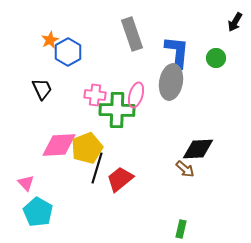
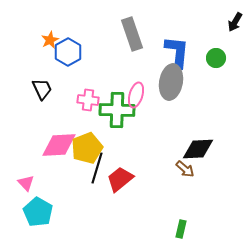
pink cross: moved 7 px left, 5 px down
